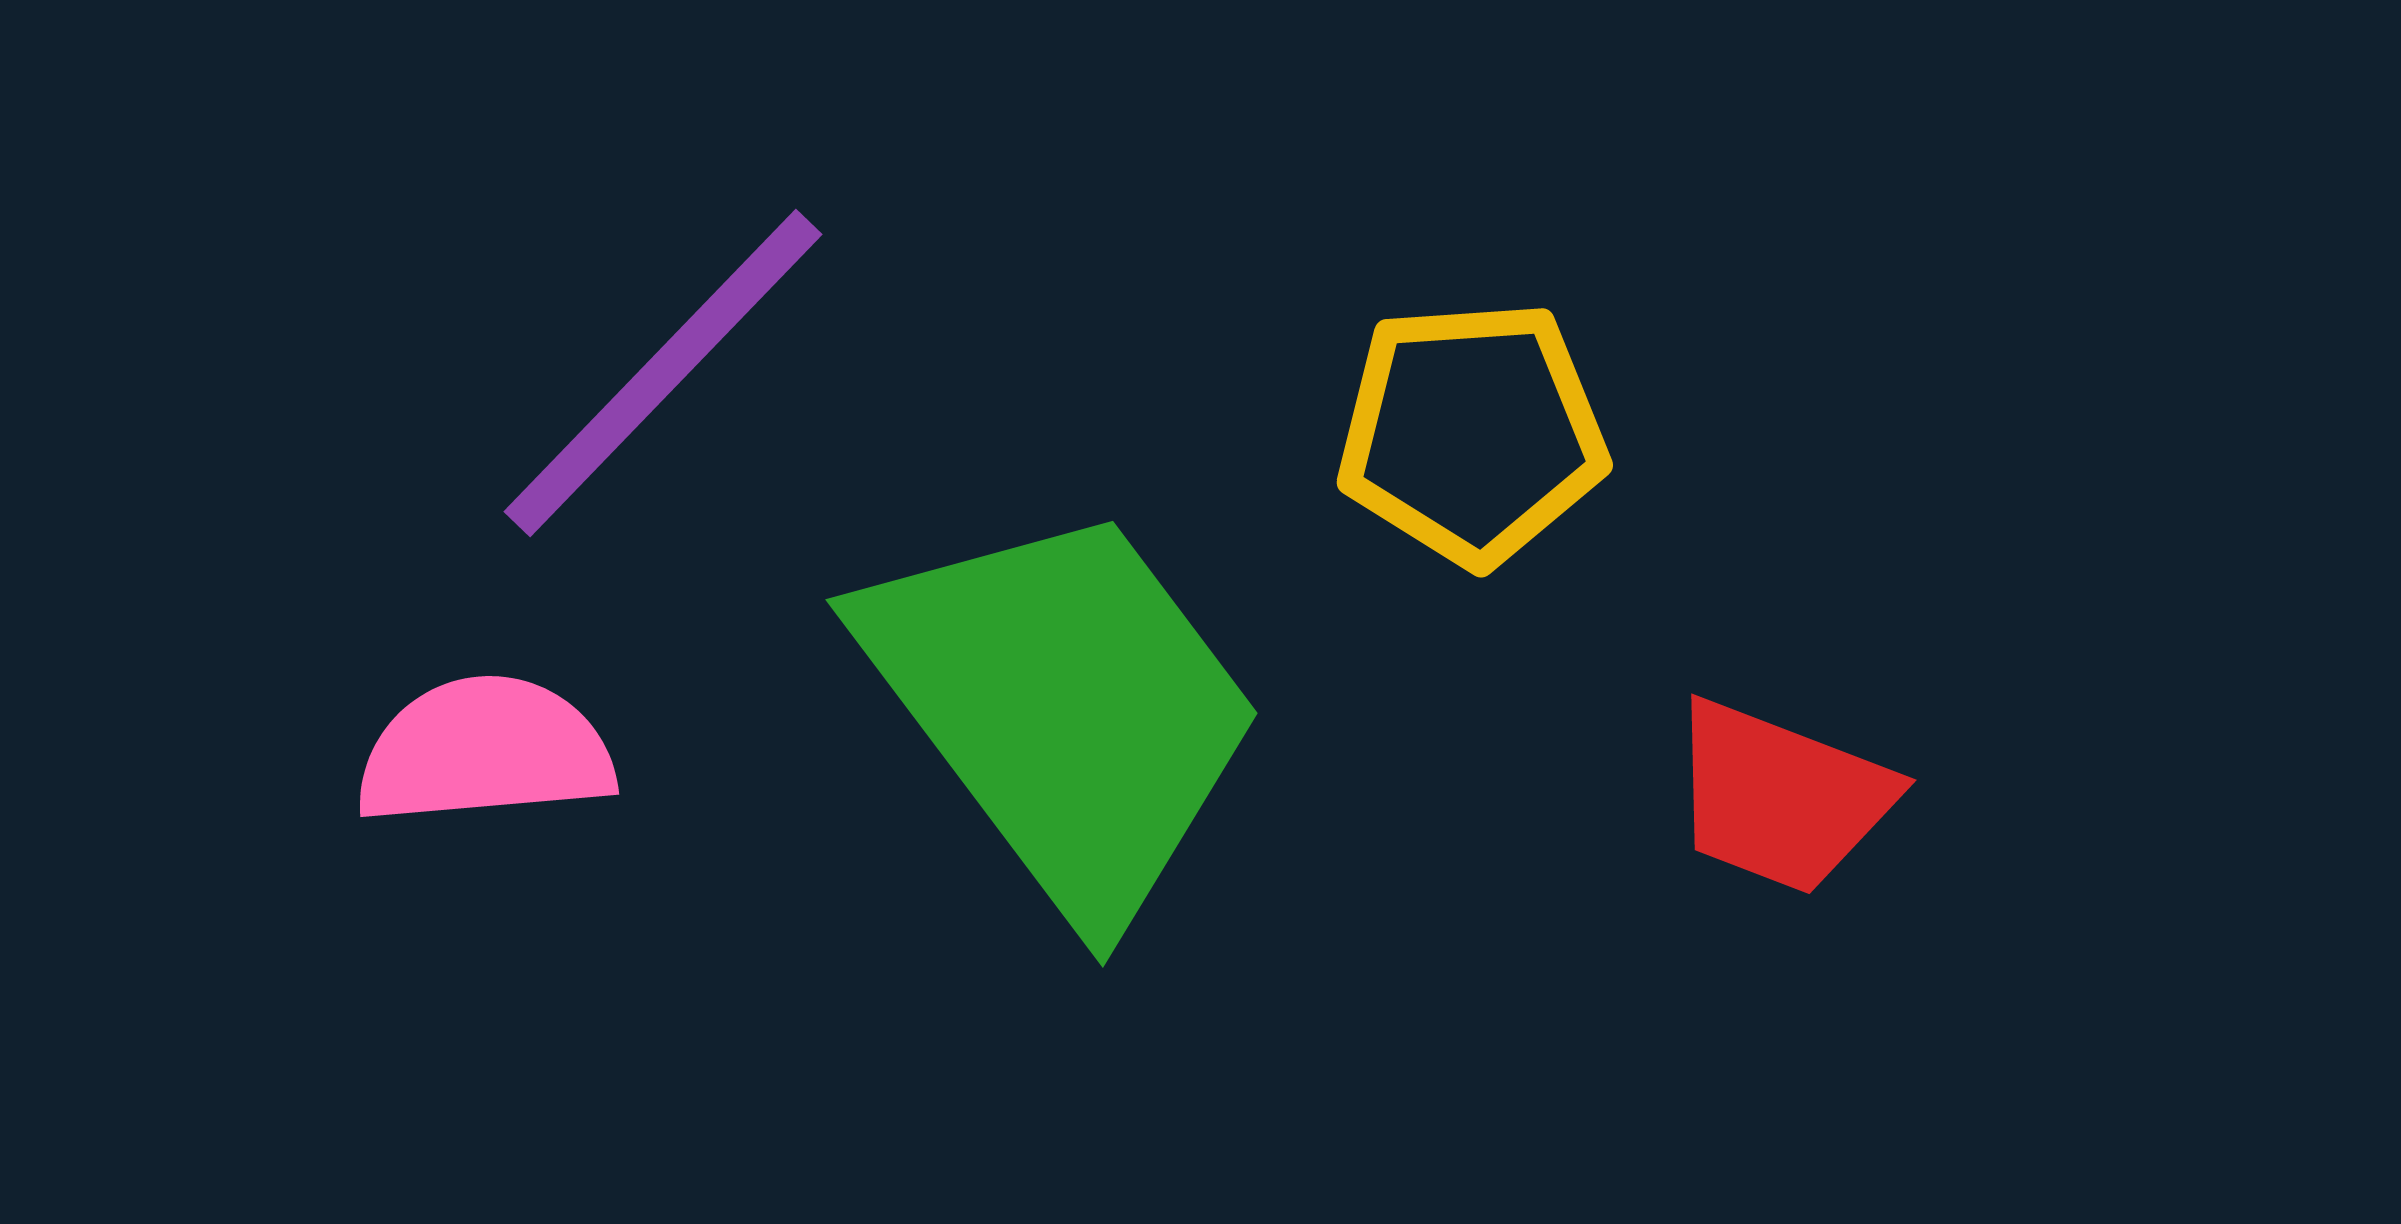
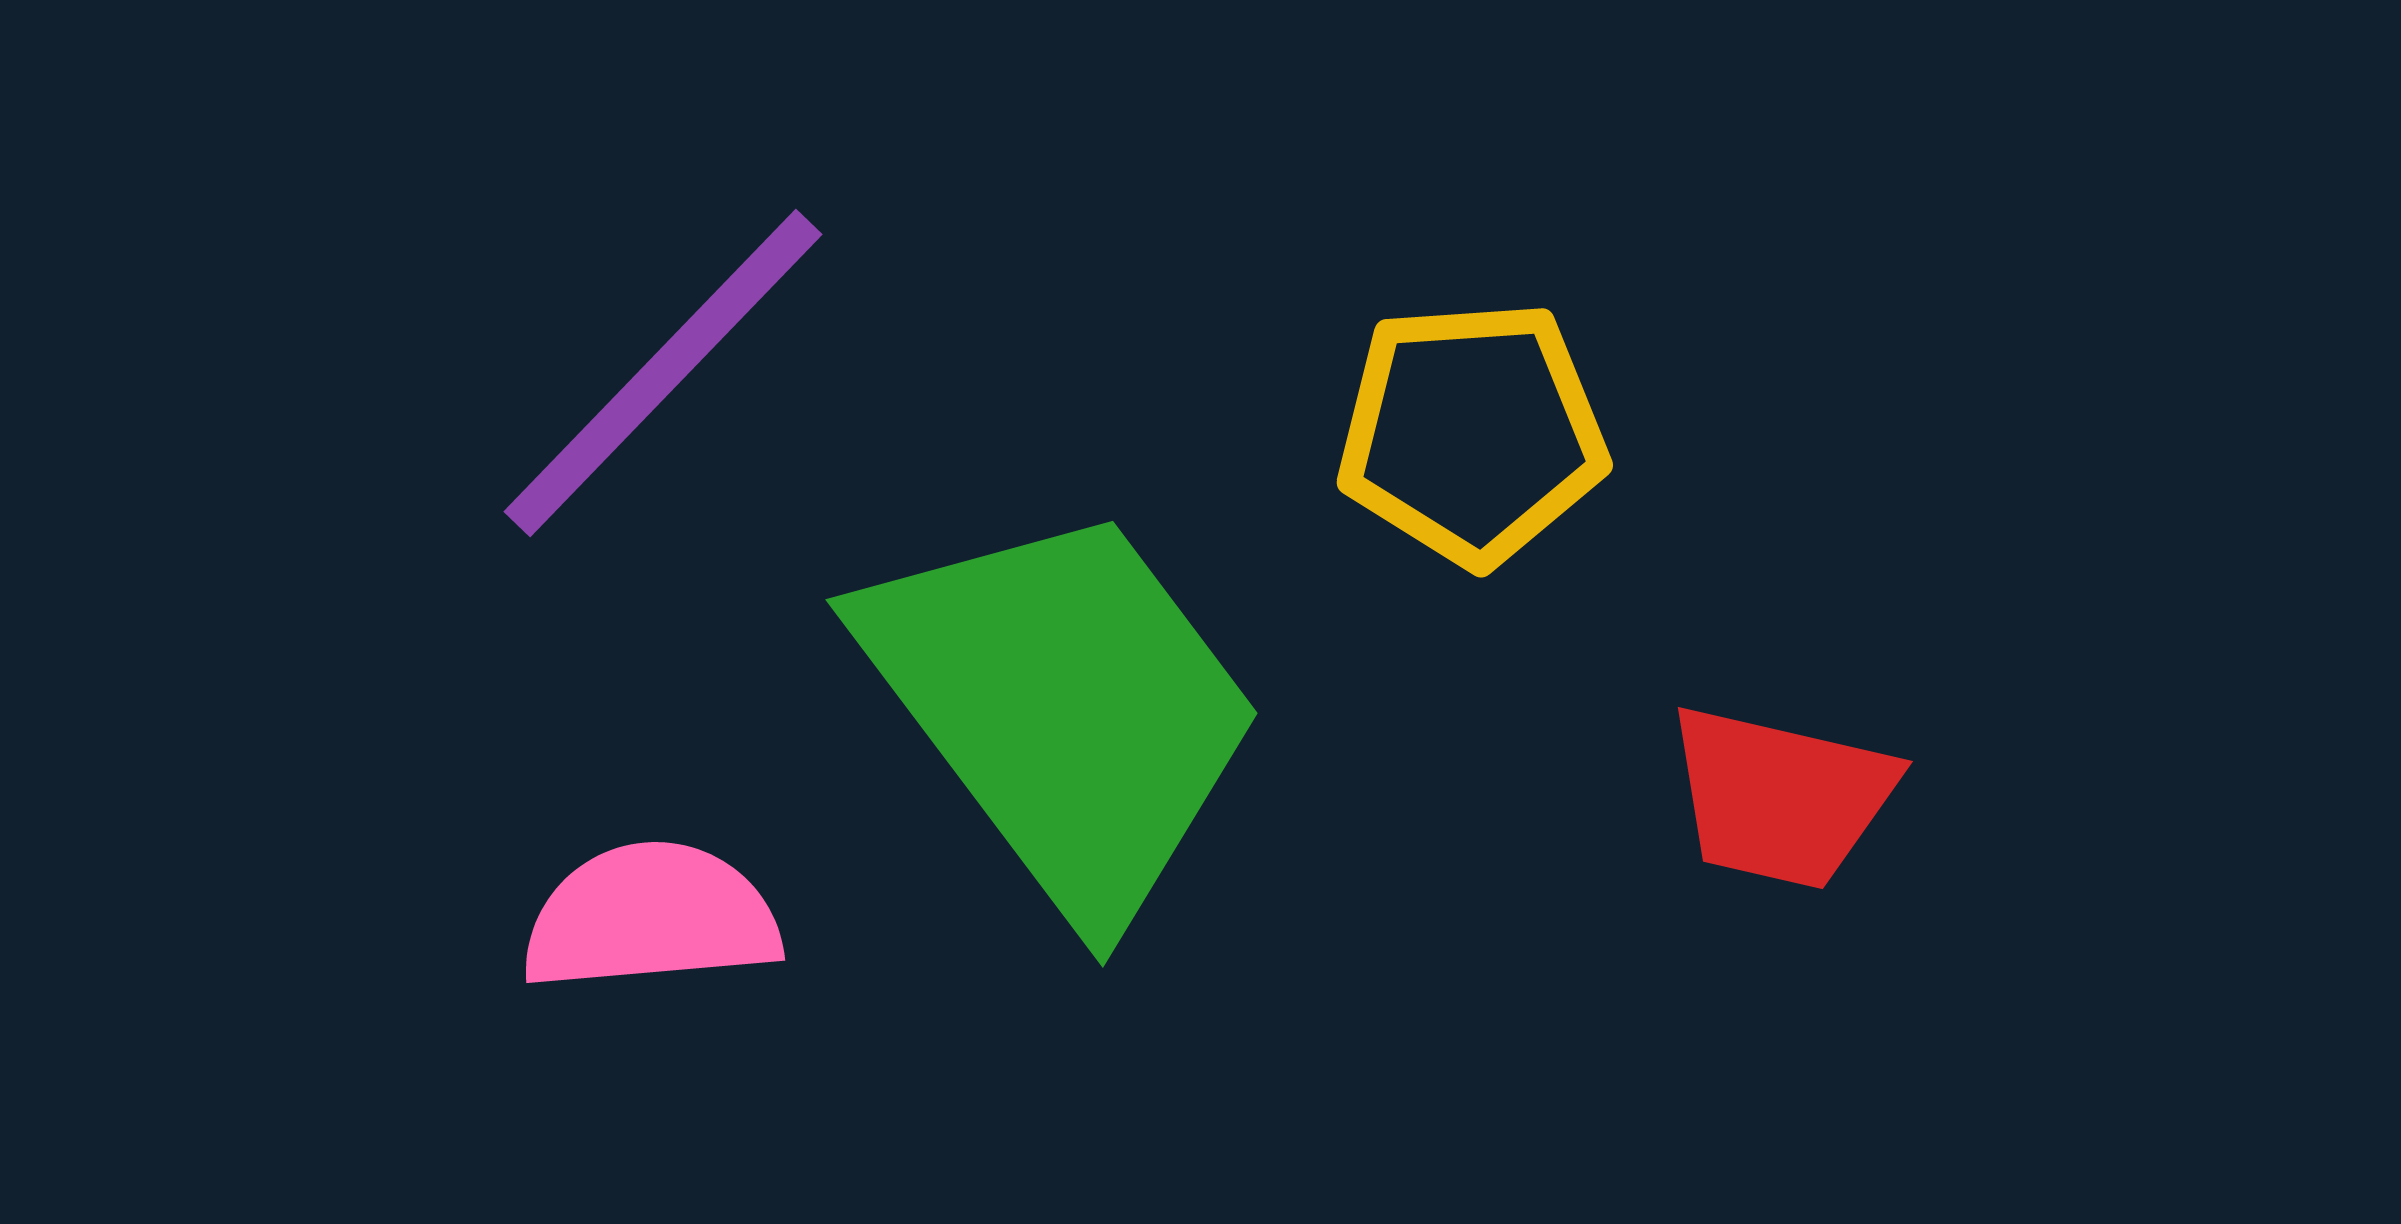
pink semicircle: moved 166 px right, 166 px down
red trapezoid: rotated 8 degrees counterclockwise
